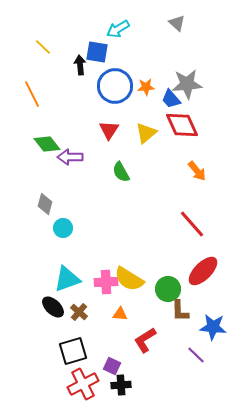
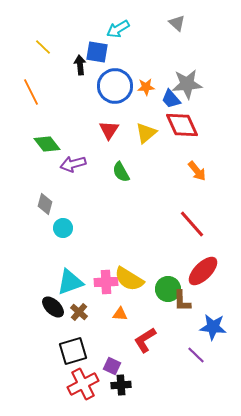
orange line: moved 1 px left, 2 px up
purple arrow: moved 3 px right, 7 px down; rotated 15 degrees counterclockwise
cyan triangle: moved 3 px right, 3 px down
brown L-shape: moved 2 px right, 10 px up
